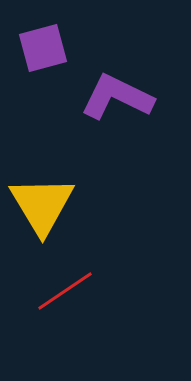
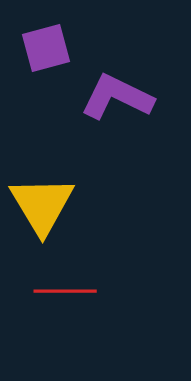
purple square: moved 3 px right
red line: rotated 34 degrees clockwise
